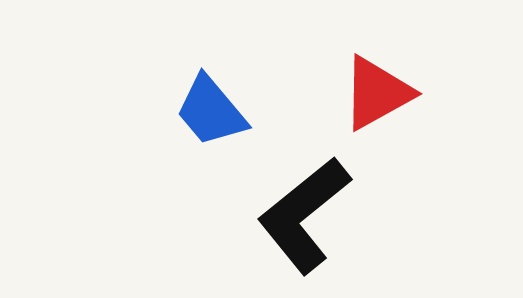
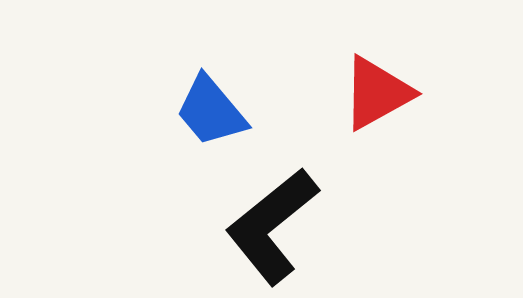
black L-shape: moved 32 px left, 11 px down
